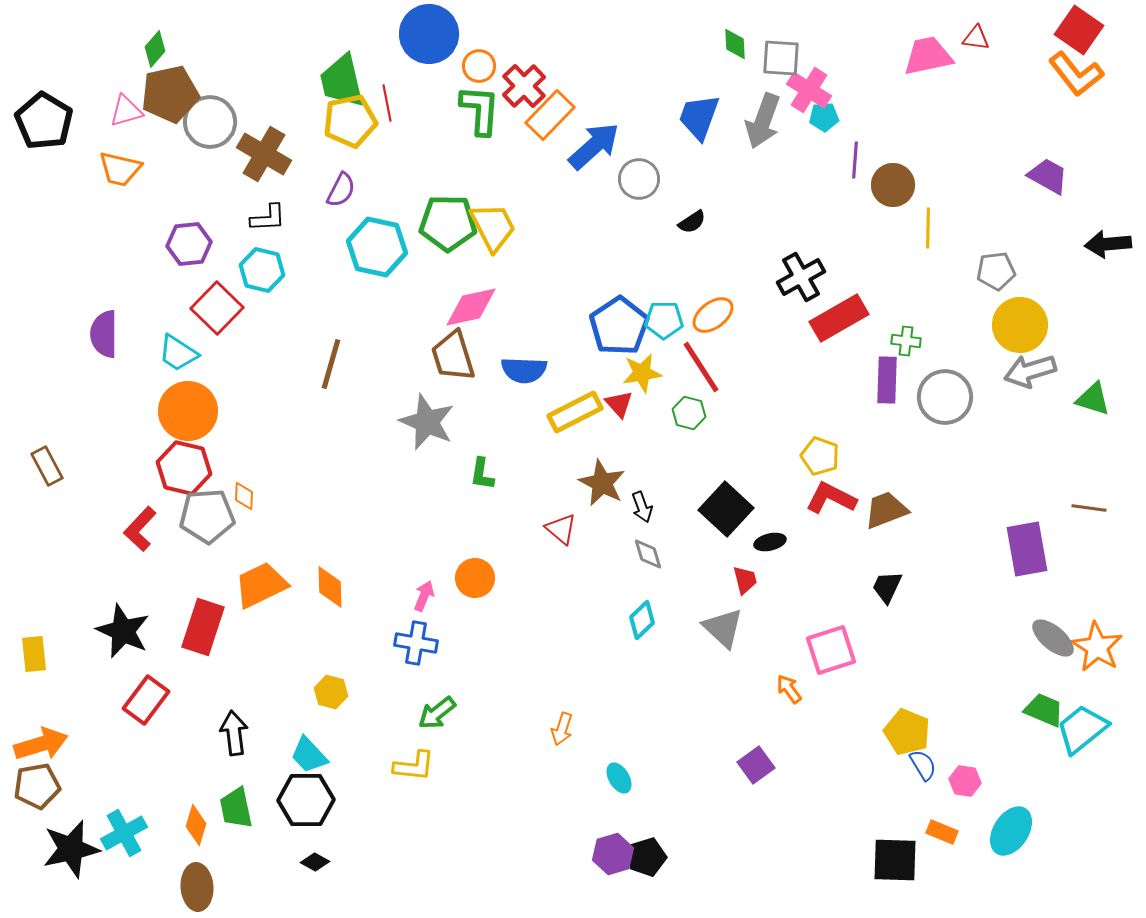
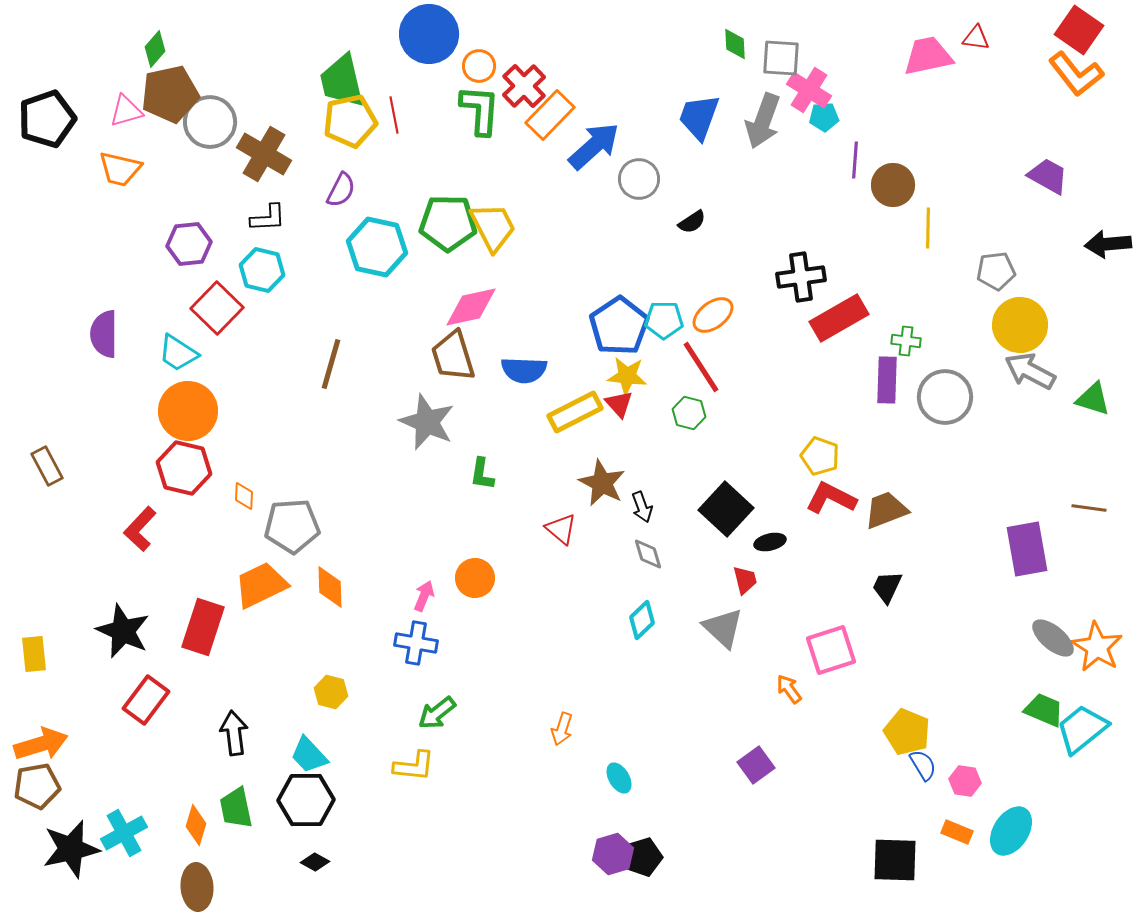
red line at (387, 103): moved 7 px right, 12 px down
black pentagon at (44, 121): moved 3 px right, 2 px up; rotated 22 degrees clockwise
black cross at (801, 277): rotated 21 degrees clockwise
gray arrow at (1030, 371): rotated 45 degrees clockwise
yellow star at (642, 373): moved 15 px left, 3 px down; rotated 15 degrees clockwise
gray pentagon at (207, 516): moved 85 px right, 10 px down
orange rectangle at (942, 832): moved 15 px right
black pentagon at (647, 857): moved 4 px left
